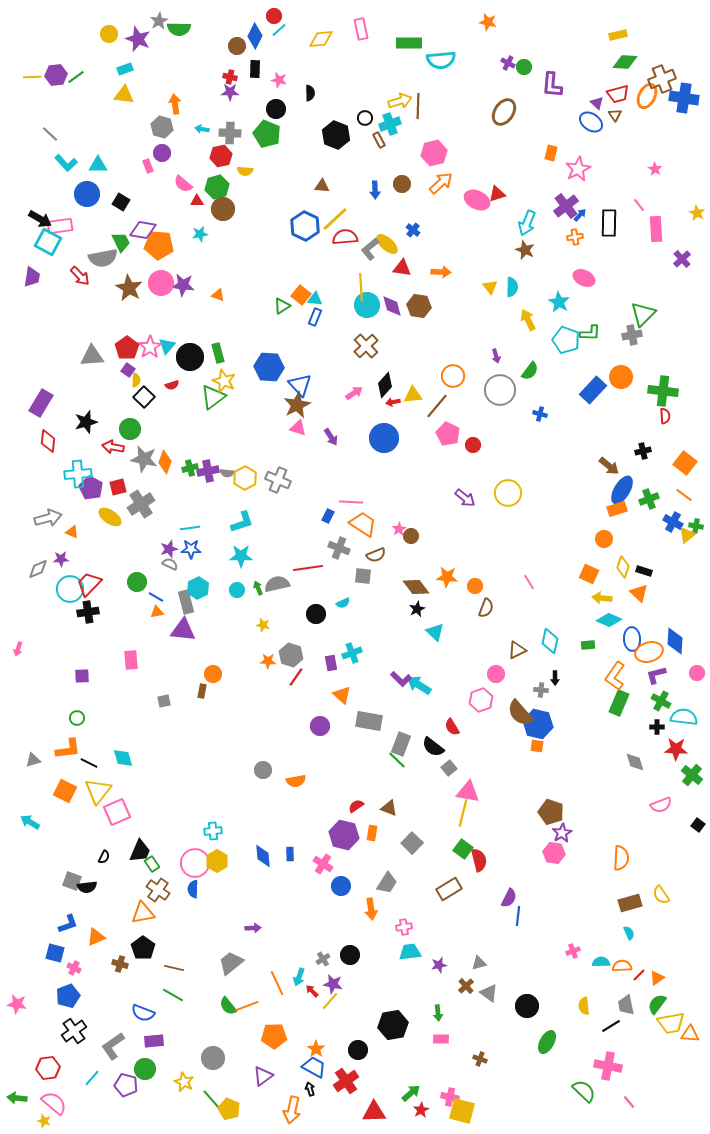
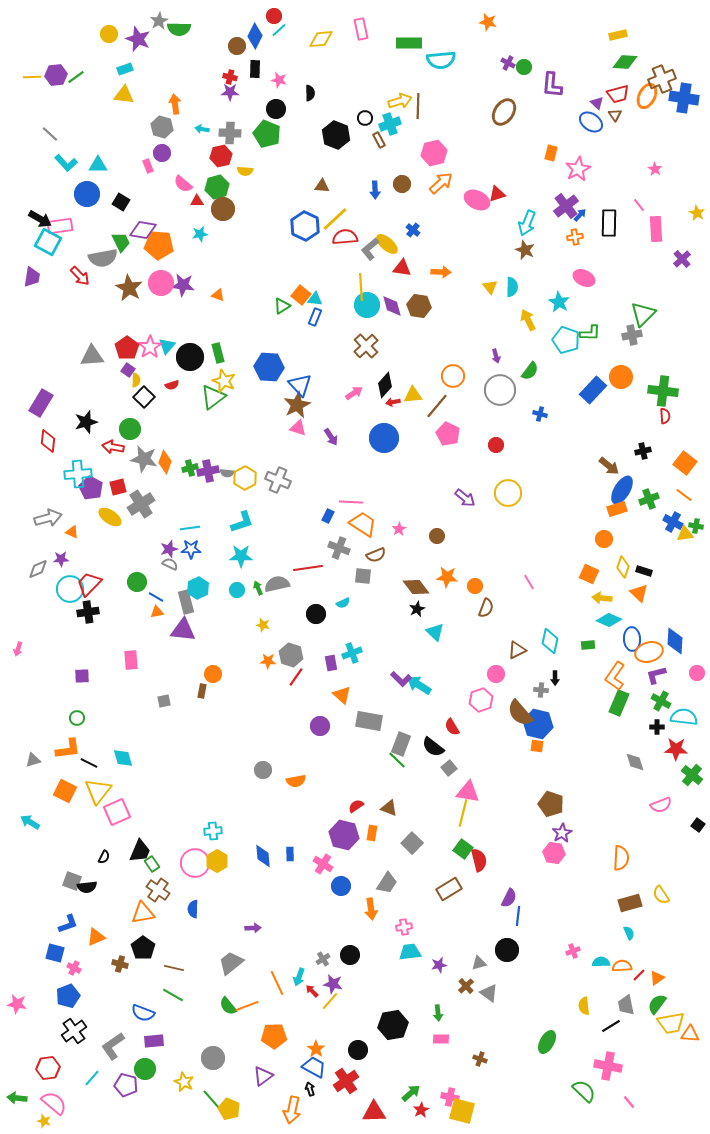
red circle at (473, 445): moved 23 px right
yellow triangle at (687, 535): moved 2 px left, 1 px up; rotated 30 degrees clockwise
brown circle at (411, 536): moved 26 px right
brown pentagon at (551, 812): moved 8 px up
blue semicircle at (193, 889): moved 20 px down
black circle at (527, 1006): moved 20 px left, 56 px up
